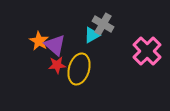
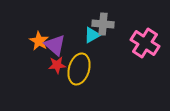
gray cross: rotated 25 degrees counterclockwise
pink cross: moved 2 px left, 8 px up; rotated 12 degrees counterclockwise
